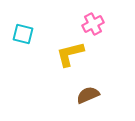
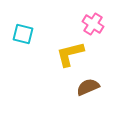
pink cross: rotated 30 degrees counterclockwise
brown semicircle: moved 8 px up
